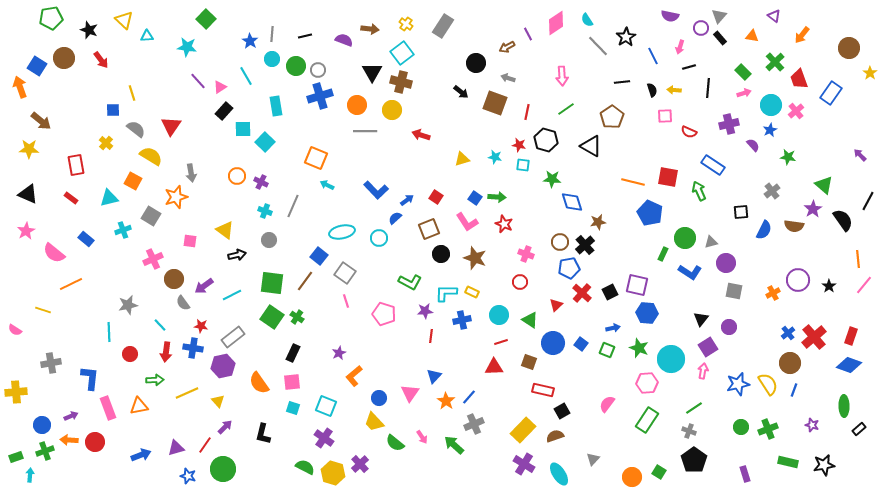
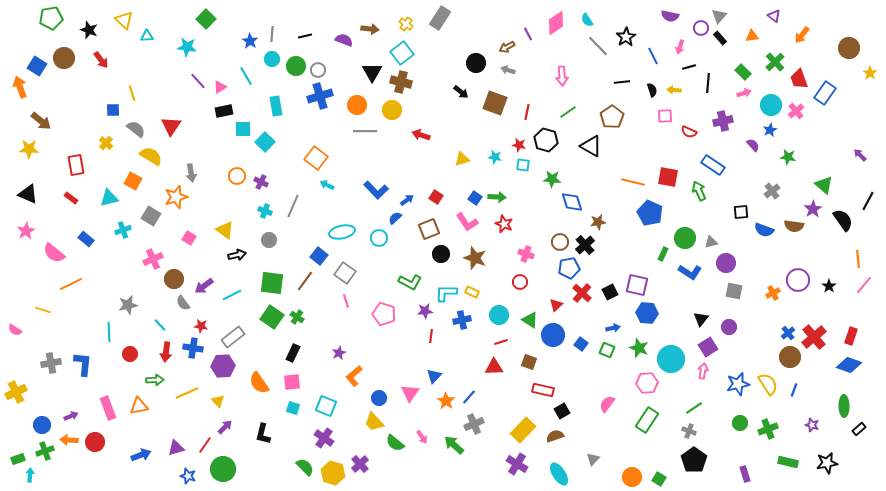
gray rectangle at (443, 26): moved 3 px left, 8 px up
orange triangle at (752, 36): rotated 16 degrees counterclockwise
gray arrow at (508, 78): moved 8 px up
black line at (708, 88): moved 5 px up
blue rectangle at (831, 93): moved 6 px left
green line at (566, 109): moved 2 px right, 3 px down
black rectangle at (224, 111): rotated 36 degrees clockwise
purple cross at (729, 124): moved 6 px left, 3 px up
orange square at (316, 158): rotated 15 degrees clockwise
blue semicircle at (764, 230): rotated 84 degrees clockwise
pink square at (190, 241): moved 1 px left, 3 px up; rotated 24 degrees clockwise
blue circle at (553, 343): moved 8 px up
brown circle at (790, 363): moved 6 px up
purple hexagon at (223, 366): rotated 10 degrees clockwise
blue L-shape at (90, 378): moved 7 px left, 14 px up
yellow cross at (16, 392): rotated 20 degrees counterclockwise
green circle at (741, 427): moved 1 px left, 4 px up
green rectangle at (16, 457): moved 2 px right, 2 px down
purple cross at (524, 464): moved 7 px left
black star at (824, 465): moved 3 px right, 2 px up
green semicircle at (305, 467): rotated 18 degrees clockwise
green square at (659, 472): moved 7 px down
